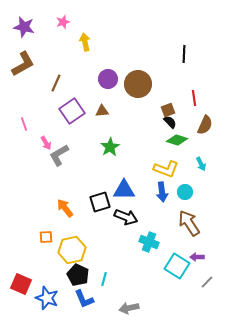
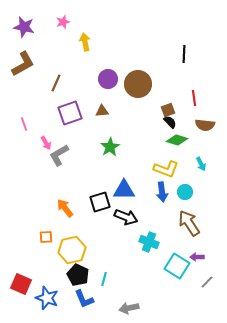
purple square: moved 2 px left, 2 px down; rotated 15 degrees clockwise
brown semicircle: rotated 72 degrees clockwise
